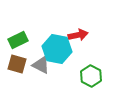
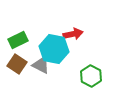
red arrow: moved 5 px left, 1 px up
cyan hexagon: moved 3 px left
brown square: rotated 18 degrees clockwise
